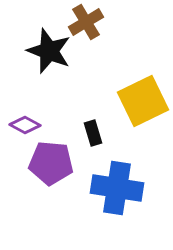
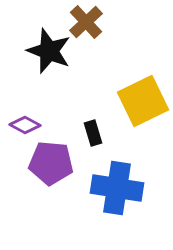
brown cross: rotated 12 degrees counterclockwise
